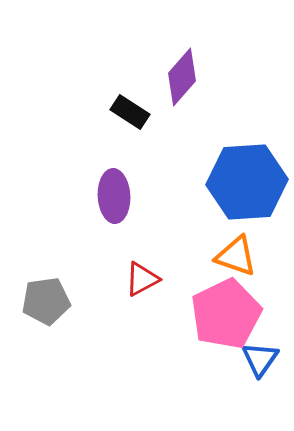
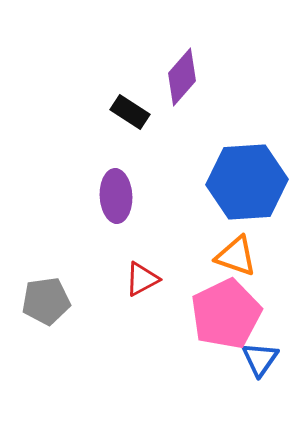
purple ellipse: moved 2 px right
